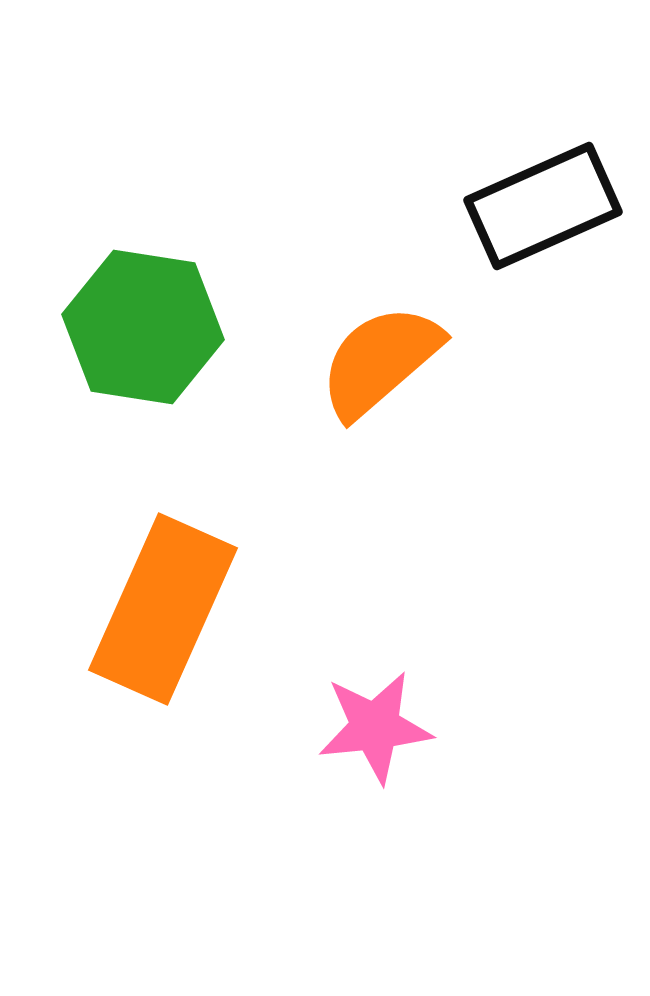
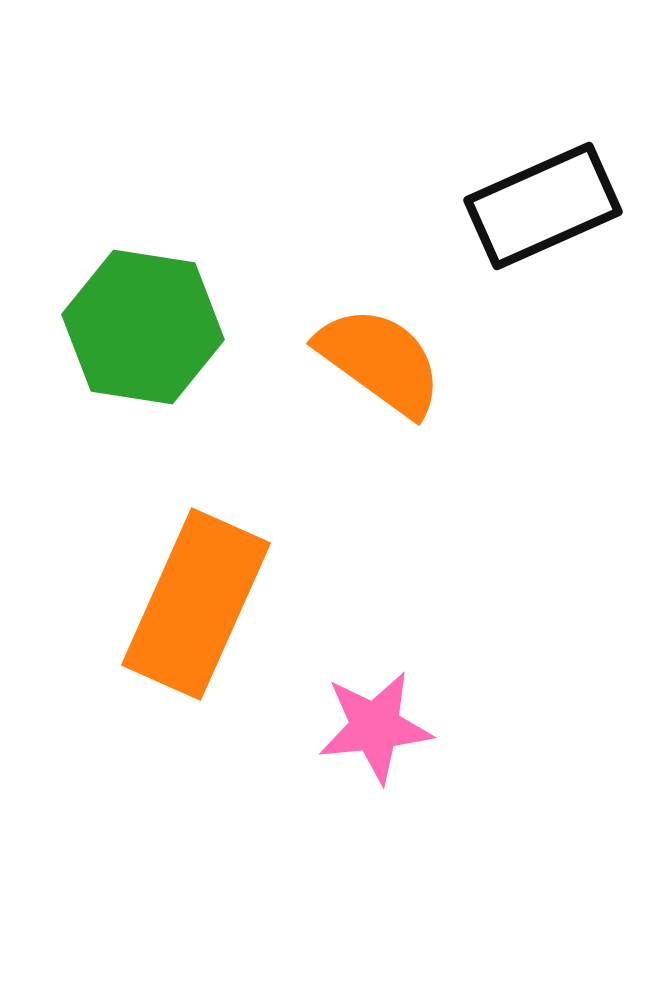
orange semicircle: rotated 77 degrees clockwise
orange rectangle: moved 33 px right, 5 px up
